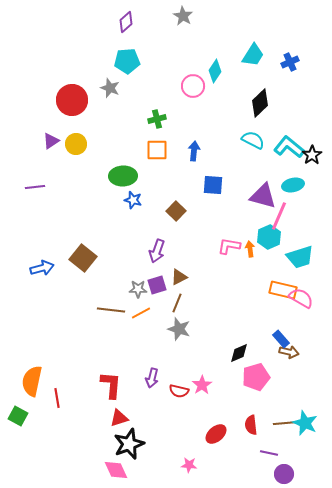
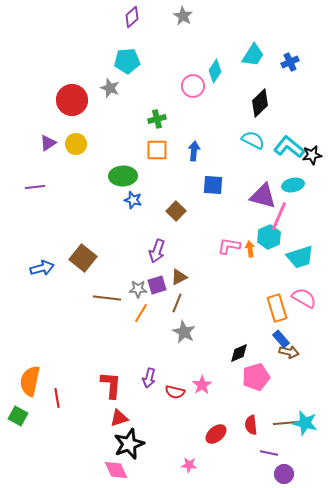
purple diamond at (126, 22): moved 6 px right, 5 px up
purple triangle at (51, 141): moved 3 px left, 2 px down
black star at (312, 155): rotated 24 degrees clockwise
orange rectangle at (283, 290): moved 6 px left, 18 px down; rotated 60 degrees clockwise
pink semicircle at (301, 298): moved 3 px right
brown line at (111, 310): moved 4 px left, 12 px up
orange line at (141, 313): rotated 30 degrees counterclockwise
gray star at (179, 329): moved 5 px right, 3 px down; rotated 10 degrees clockwise
purple arrow at (152, 378): moved 3 px left
orange semicircle at (32, 381): moved 2 px left
red semicircle at (179, 391): moved 4 px left, 1 px down
cyan star at (305, 423): rotated 10 degrees counterclockwise
